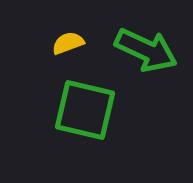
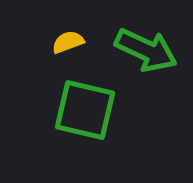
yellow semicircle: moved 1 px up
